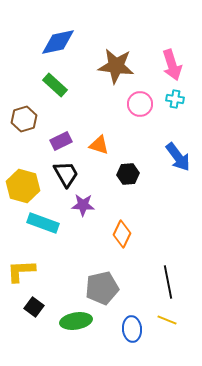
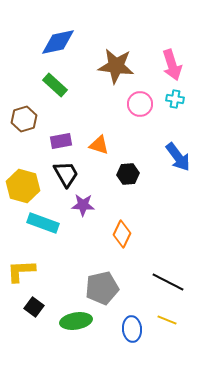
purple rectangle: rotated 15 degrees clockwise
black line: rotated 52 degrees counterclockwise
